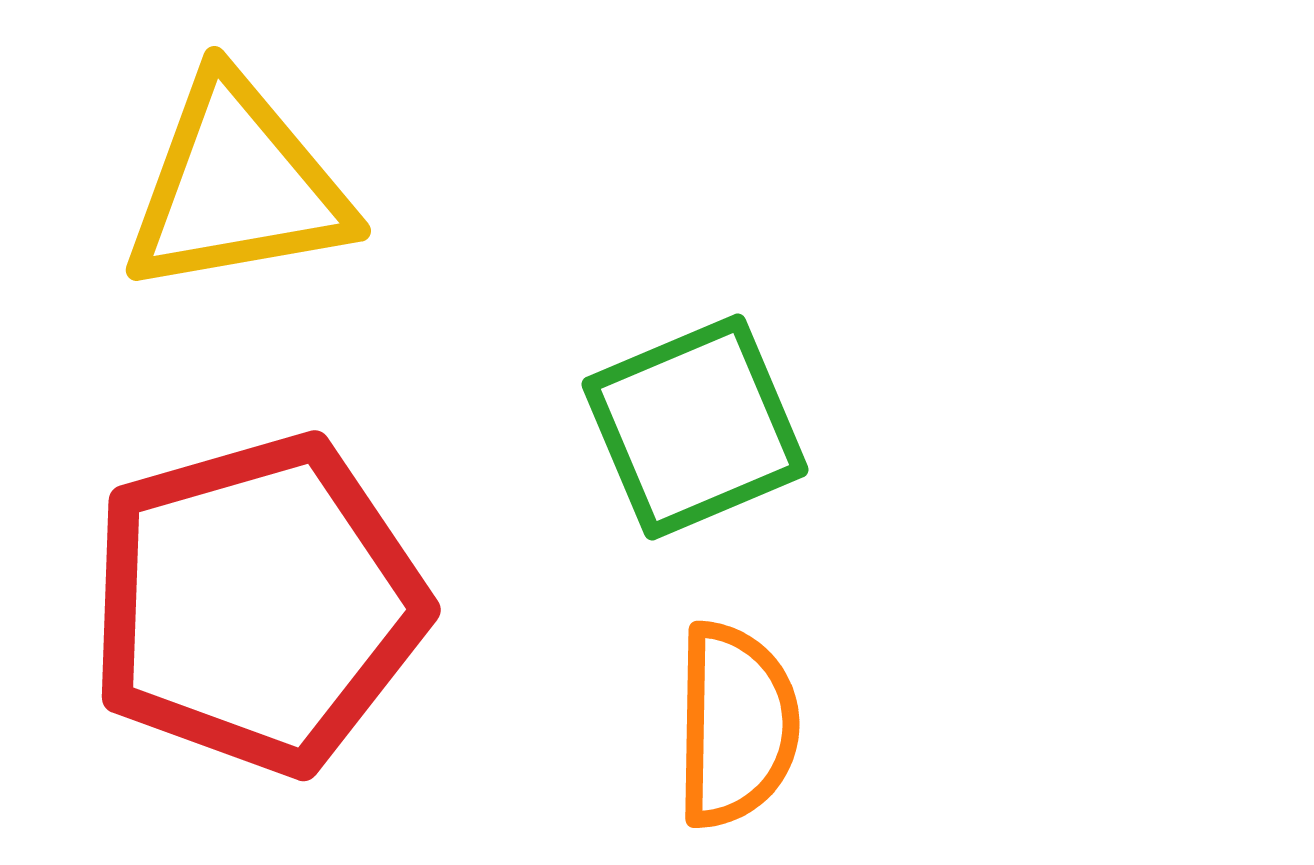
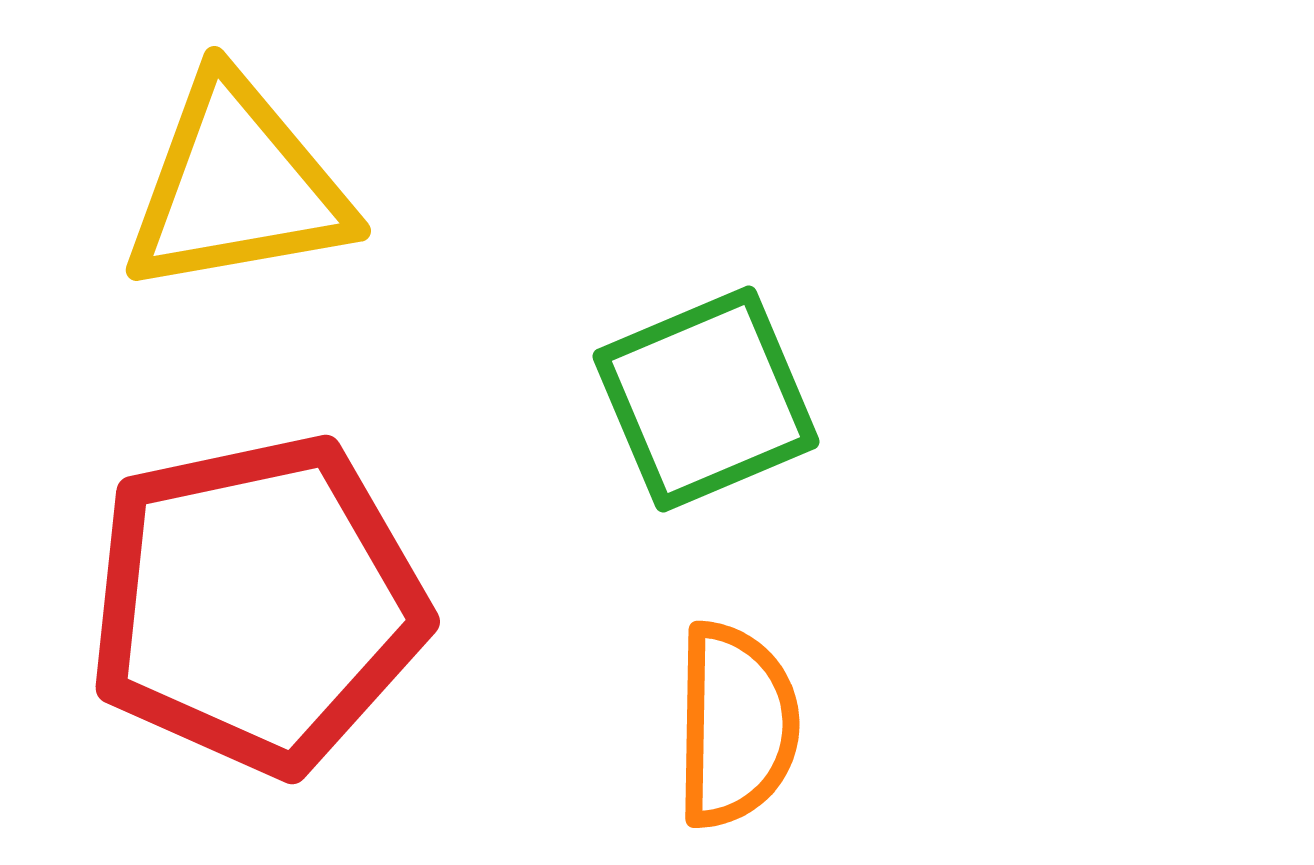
green square: moved 11 px right, 28 px up
red pentagon: rotated 4 degrees clockwise
